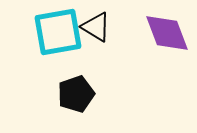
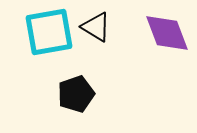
cyan square: moved 9 px left
